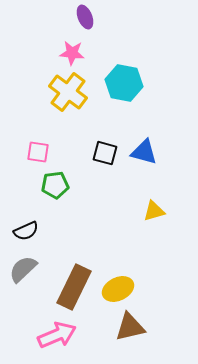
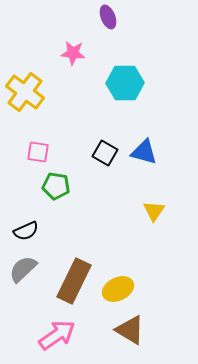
purple ellipse: moved 23 px right
pink star: moved 1 px right
cyan hexagon: moved 1 px right; rotated 12 degrees counterclockwise
yellow cross: moved 43 px left
black square: rotated 15 degrees clockwise
green pentagon: moved 1 px right, 1 px down; rotated 16 degrees clockwise
yellow triangle: rotated 40 degrees counterclockwise
brown rectangle: moved 6 px up
brown triangle: moved 3 px down; rotated 44 degrees clockwise
pink arrow: rotated 12 degrees counterclockwise
